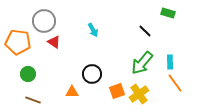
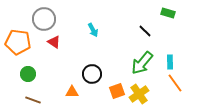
gray circle: moved 2 px up
